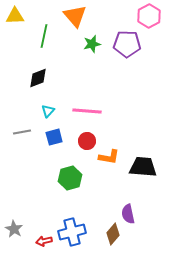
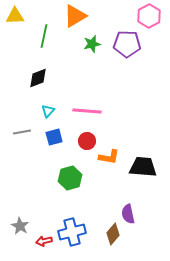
orange triangle: rotated 40 degrees clockwise
gray star: moved 6 px right, 3 px up
